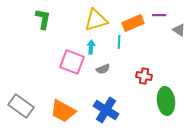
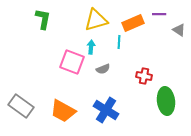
purple line: moved 1 px up
